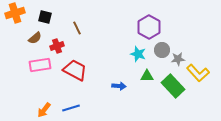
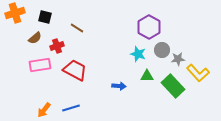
brown line: rotated 32 degrees counterclockwise
